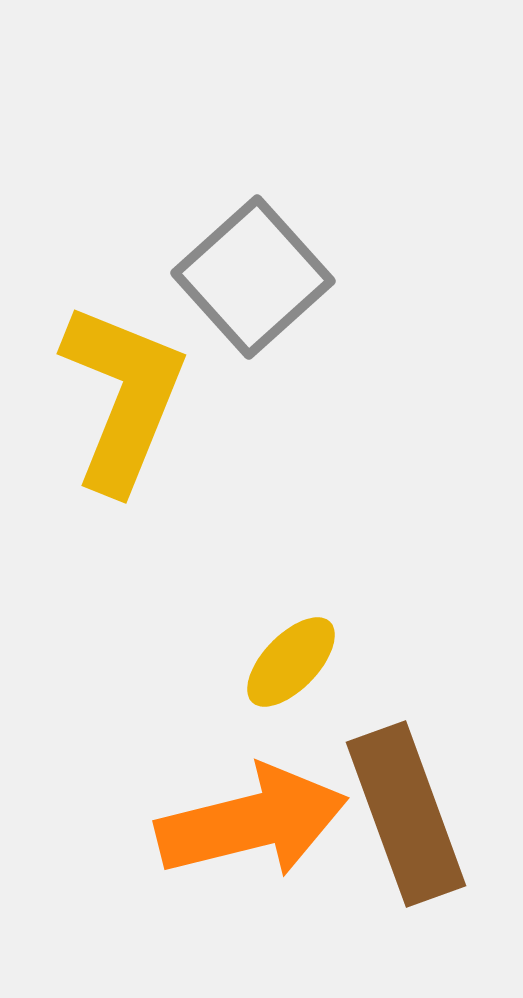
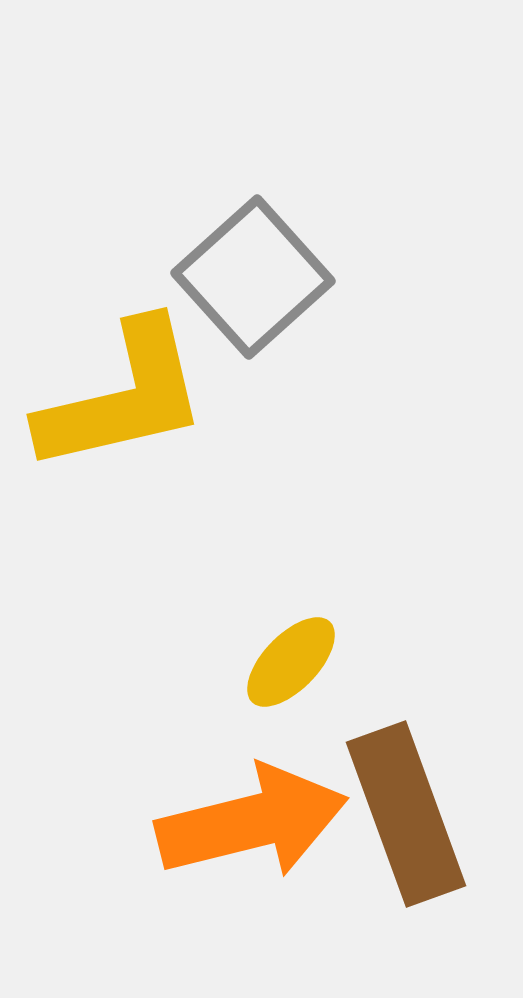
yellow L-shape: rotated 55 degrees clockwise
